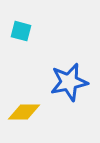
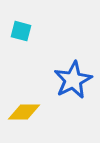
blue star: moved 4 px right, 2 px up; rotated 15 degrees counterclockwise
